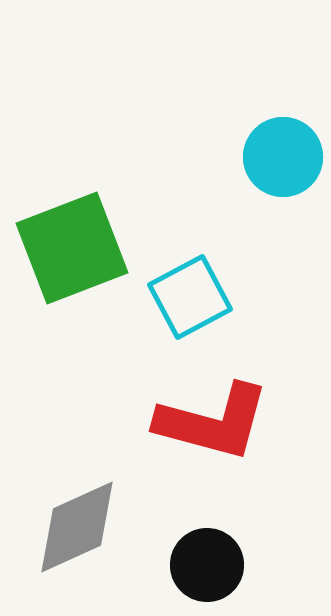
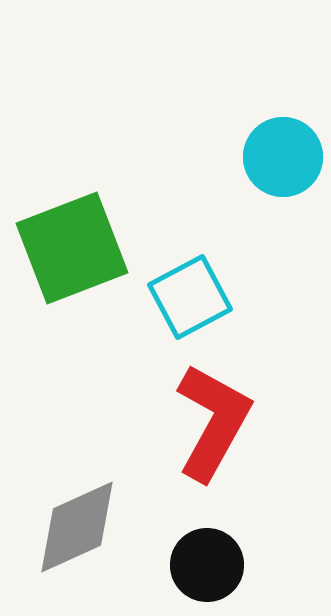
red L-shape: rotated 76 degrees counterclockwise
